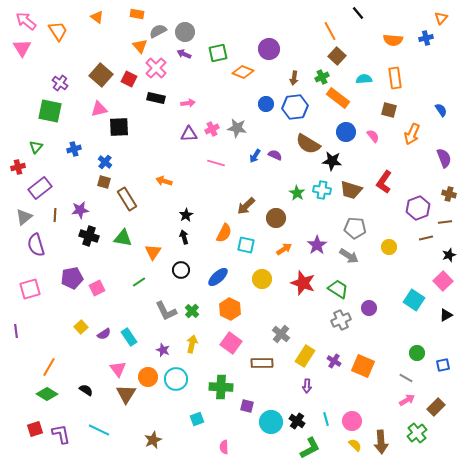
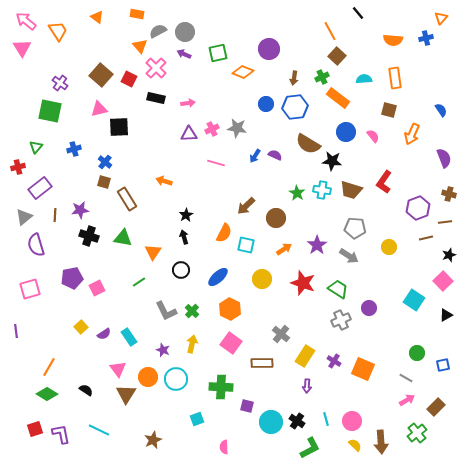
orange square at (363, 366): moved 3 px down
